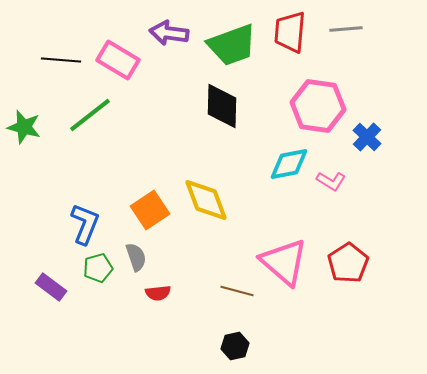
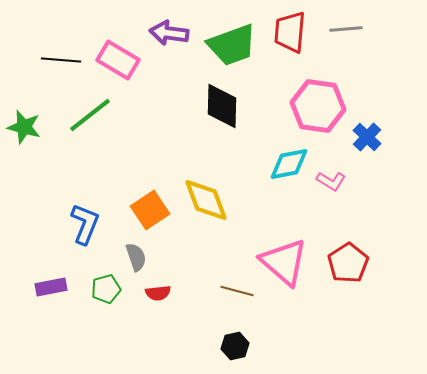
green pentagon: moved 8 px right, 21 px down
purple rectangle: rotated 48 degrees counterclockwise
